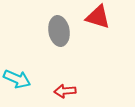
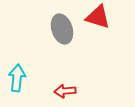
gray ellipse: moved 3 px right, 2 px up; rotated 8 degrees counterclockwise
cyan arrow: moved 1 px up; rotated 108 degrees counterclockwise
